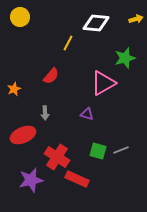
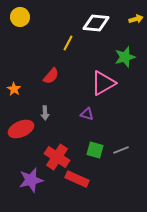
green star: moved 1 px up
orange star: rotated 16 degrees counterclockwise
red ellipse: moved 2 px left, 6 px up
green square: moved 3 px left, 1 px up
